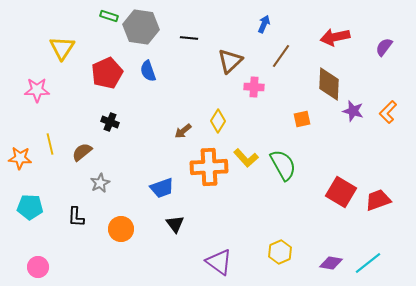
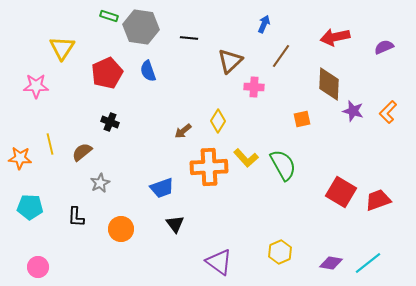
purple semicircle: rotated 30 degrees clockwise
pink star: moved 1 px left, 4 px up
